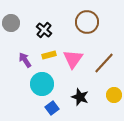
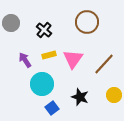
brown line: moved 1 px down
